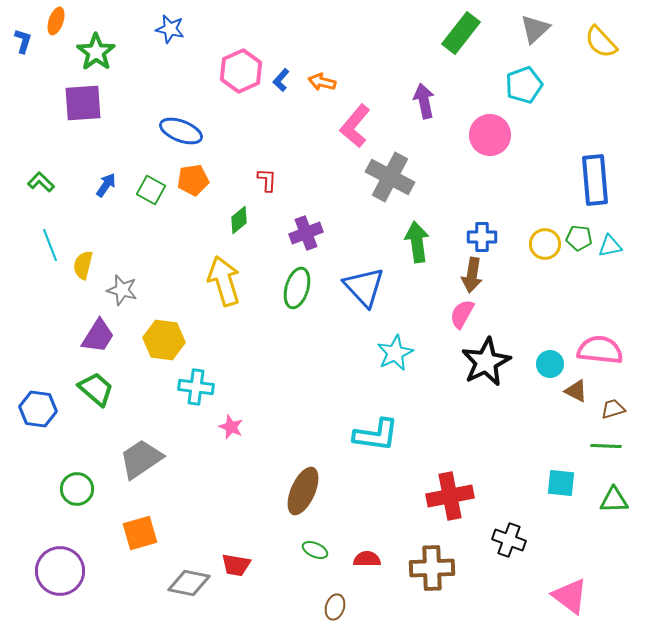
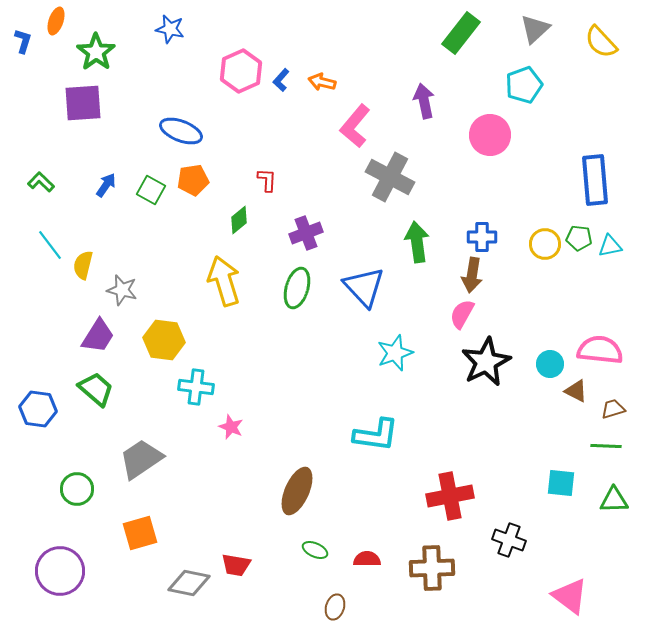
cyan line at (50, 245): rotated 16 degrees counterclockwise
cyan star at (395, 353): rotated 6 degrees clockwise
brown ellipse at (303, 491): moved 6 px left
